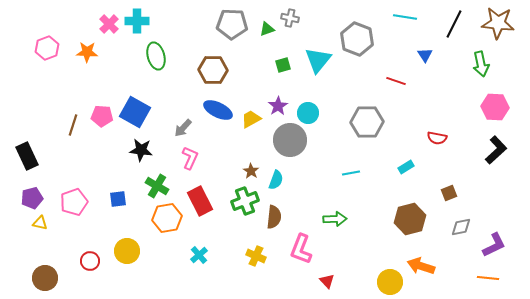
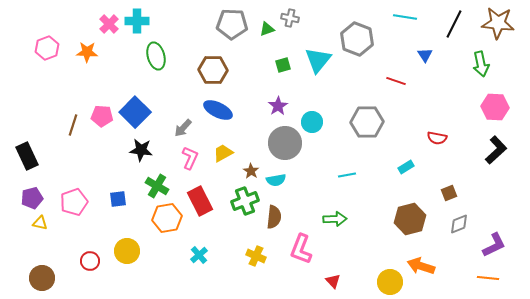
blue square at (135, 112): rotated 16 degrees clockwise
cyan circle at (308, 113): moved 4 px right, 9 px down
yellow trapezoid at (251, 119): moved 28 px left, 34 px down
gray circle at (290, 140): moved 5 px left, 3 px down
cyan line at (351, 173): moved 4 px left, 2 px down
cyan semicircle at (276, 180): rotated 60 degrees clockwise
gray diamond at (461, 227): moved 2 px left, 3 px up; rotated 10 degrees counterclockwise
brown circle at (45, 278): moved 3 px left
red triangle at (327, 281): moved 6 px right
